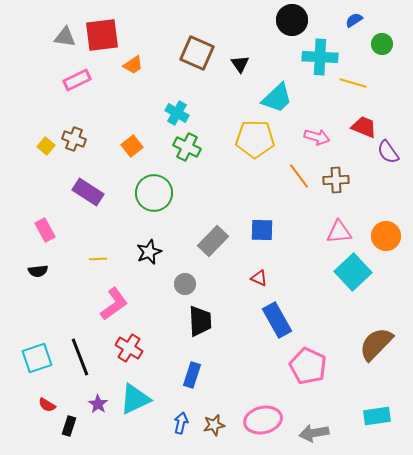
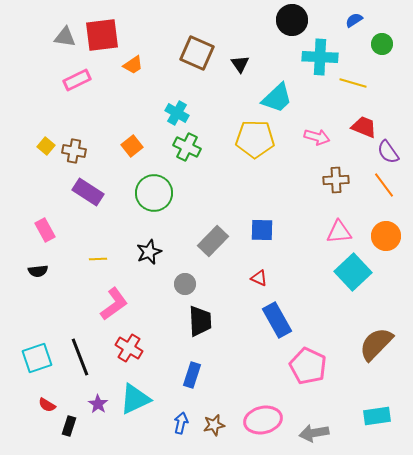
brown cross at (74, 139): moved 12 px down; rotated 10 degrees counterclockwise
orange line at (299, 176): moved 85 px right, 9 px down
